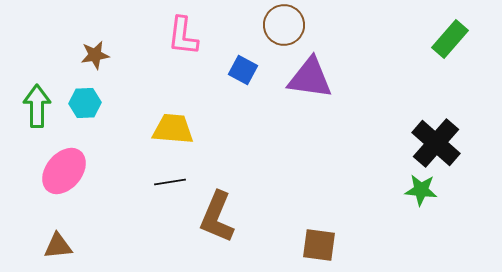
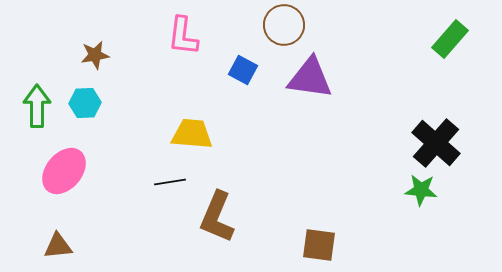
yellow trapezoid: moved 19 px right, 5 px down
